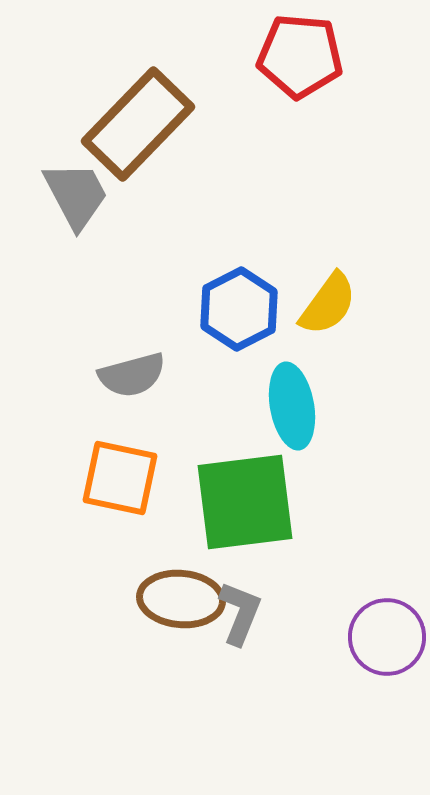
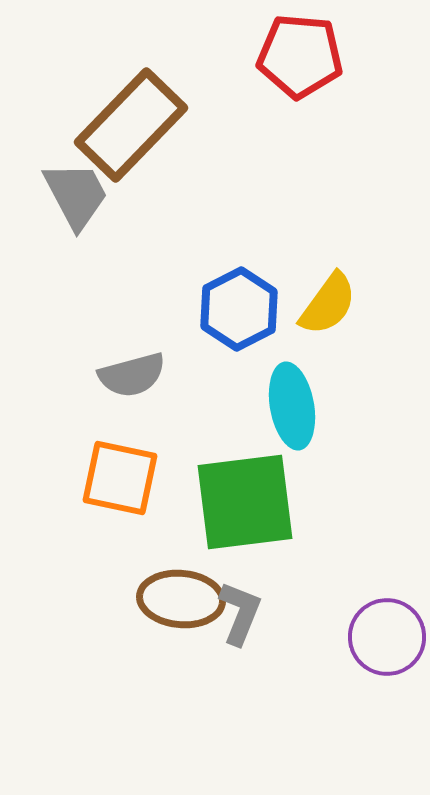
brown rectangle: moved 7 px left, 1 px down
